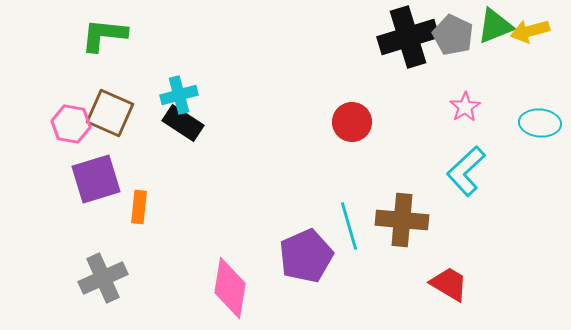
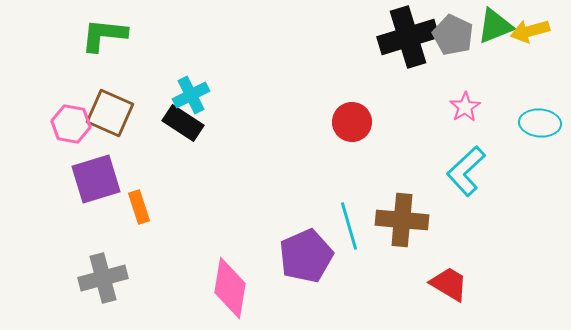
cyan cross: moved 12 px right; rotated 12 degrees counterclockwise
orange rectangle: rotated 24 degrees counterclockwise
gray cross: rotated 9 degrees clockwise
